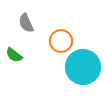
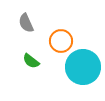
green semicircle: moved 17 px right, 6 px down
